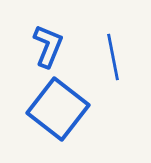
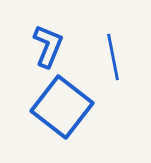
blue square: moved 4 px right, 2 px up
